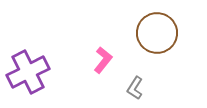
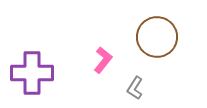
brown circle: moved 4 px down
purple cross: moved 4 px right, 1 px down; rotated 27 degrees clockwise
